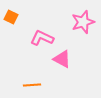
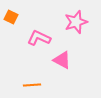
pink star: moved 7 px left
pink L-shape: moved 3 px left
pink triangle: moved 1 px down
